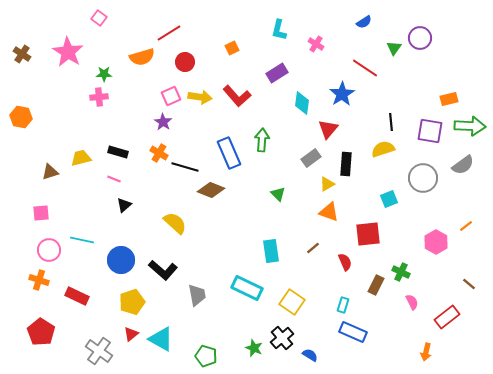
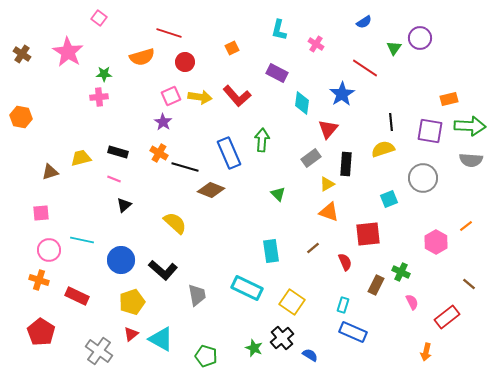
red line at (169, 33): rotated 50 degrees clockwise
purple rectangle at (277, 73): rotated 60 degrees clockwise
gray semicircle at (463, 165): moved 8 px right, 5 px up; rotated 40 degrees clockwise
